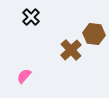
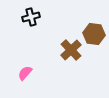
black cross: rotated 30 degrees clockwise
pink semicircle: moved 1 px right, 3 px up
